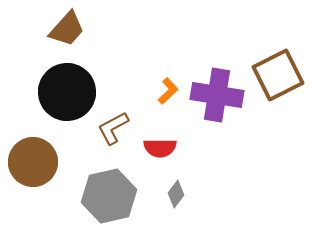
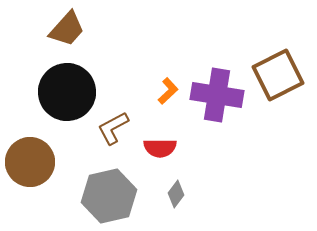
brown circle: moved 3 px left
